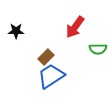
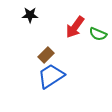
black star: moved 14 px right, 16 px up
green semicircle: moved 15 px up; rotated 24 degrees clockwise
brown rectangle: moved 2 px up
